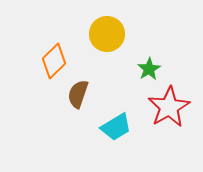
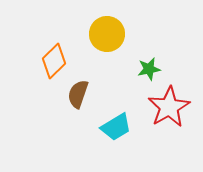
green star: rotated 20 degrees clockwise
